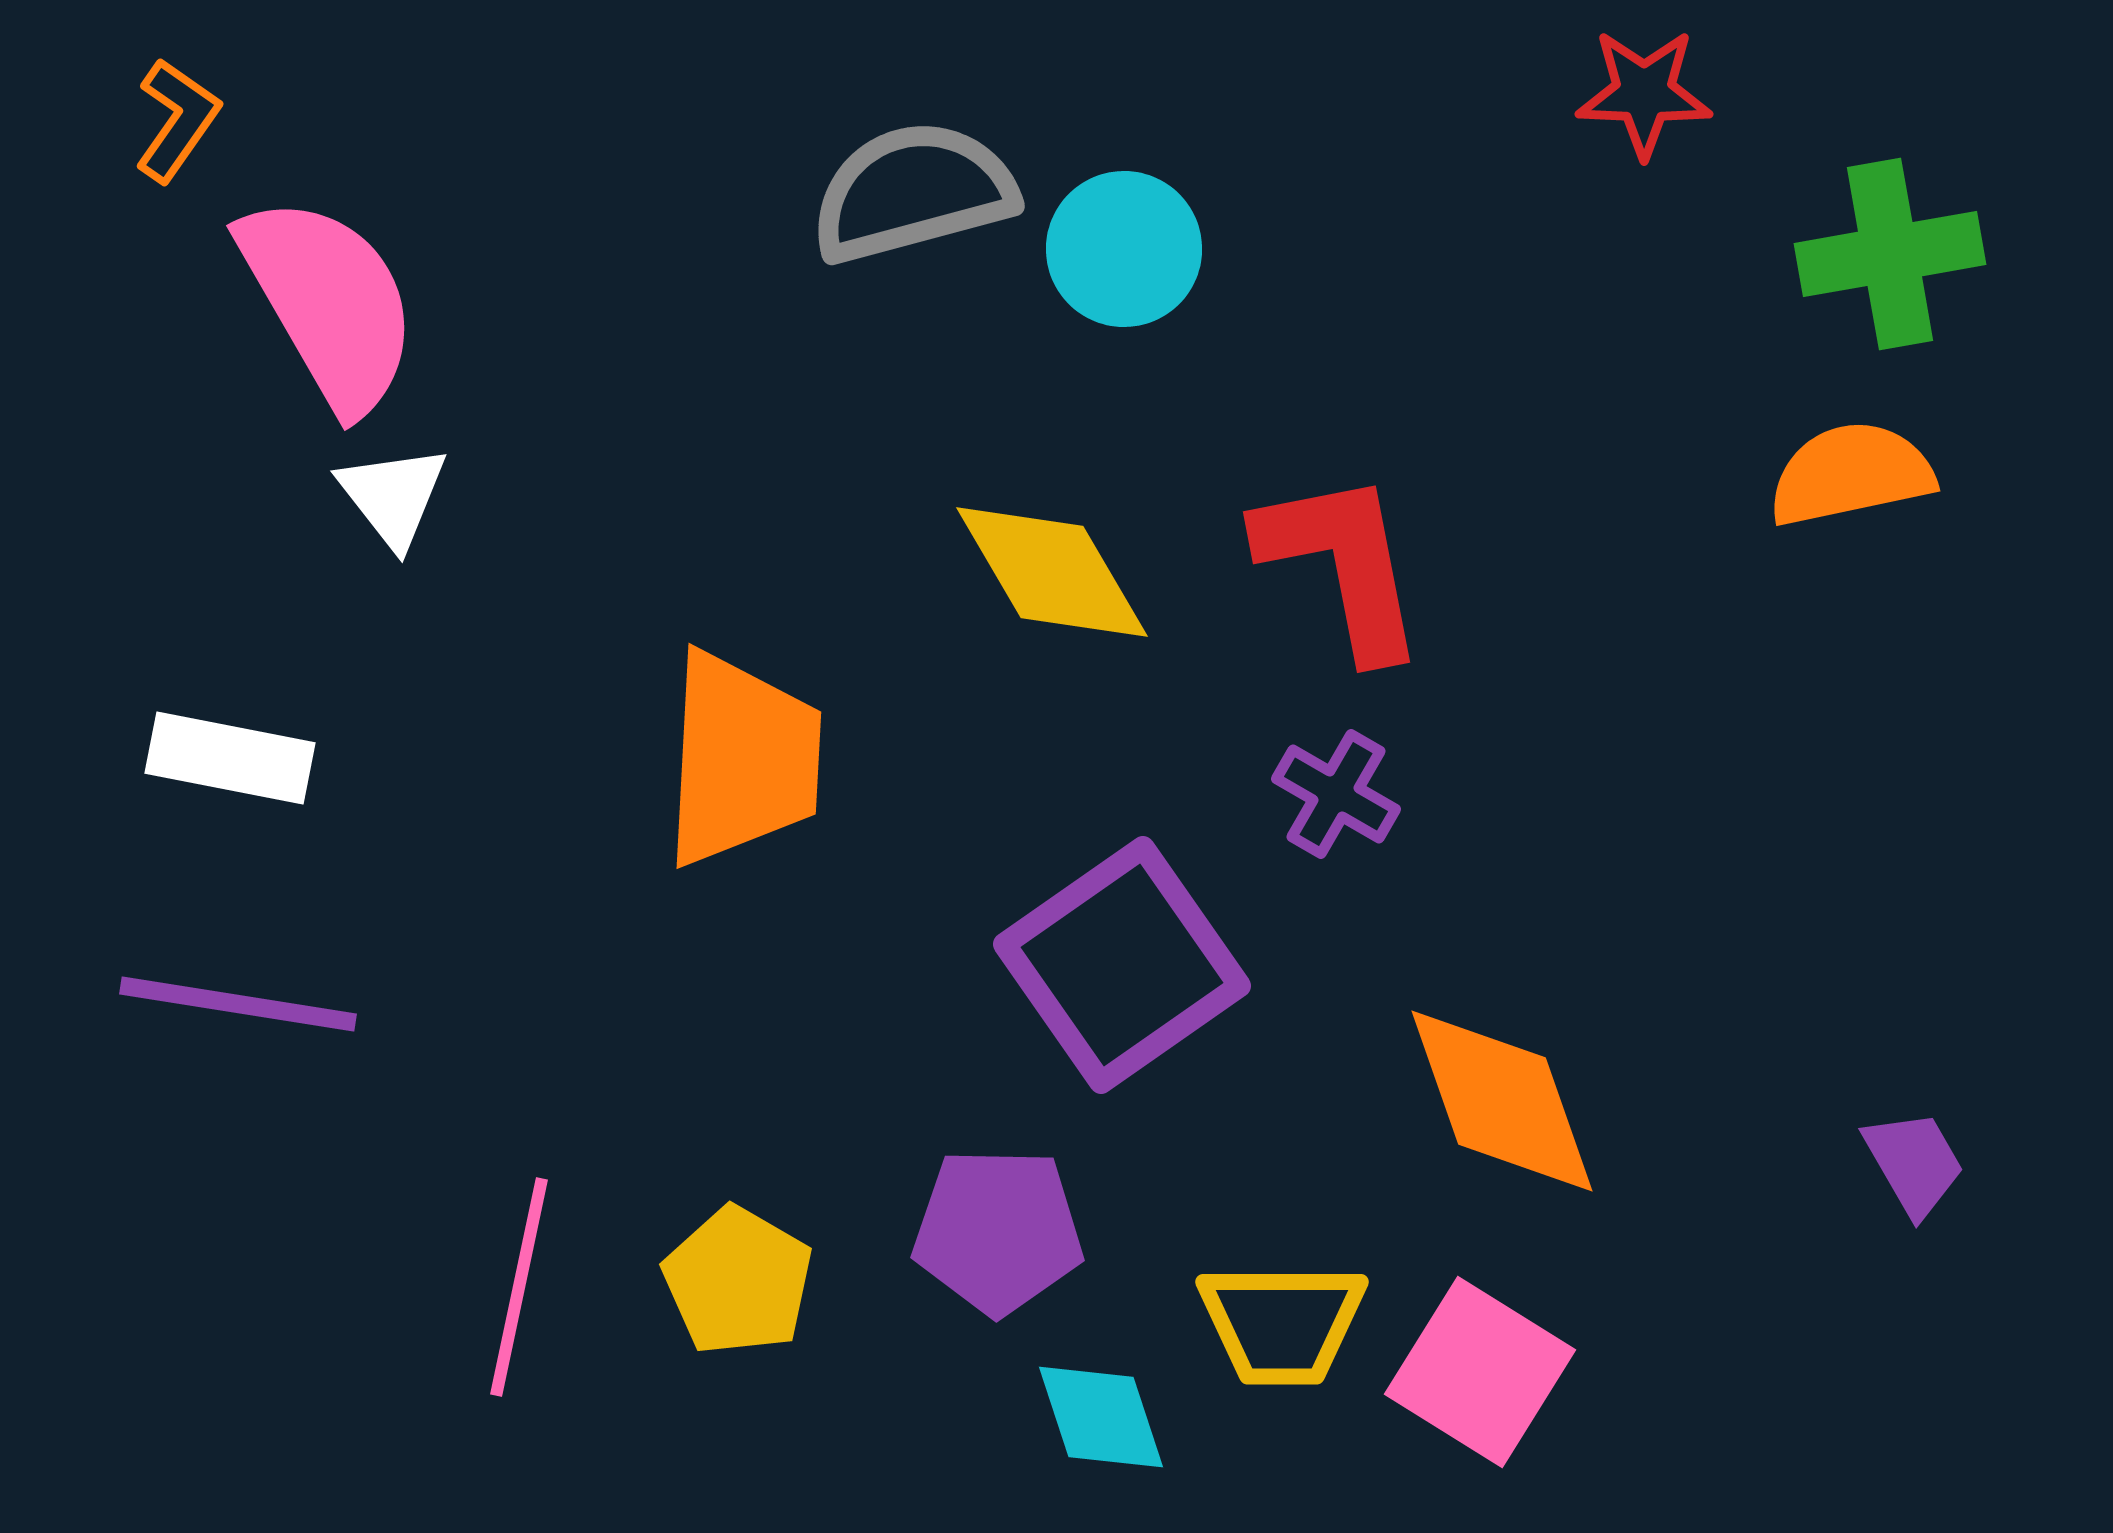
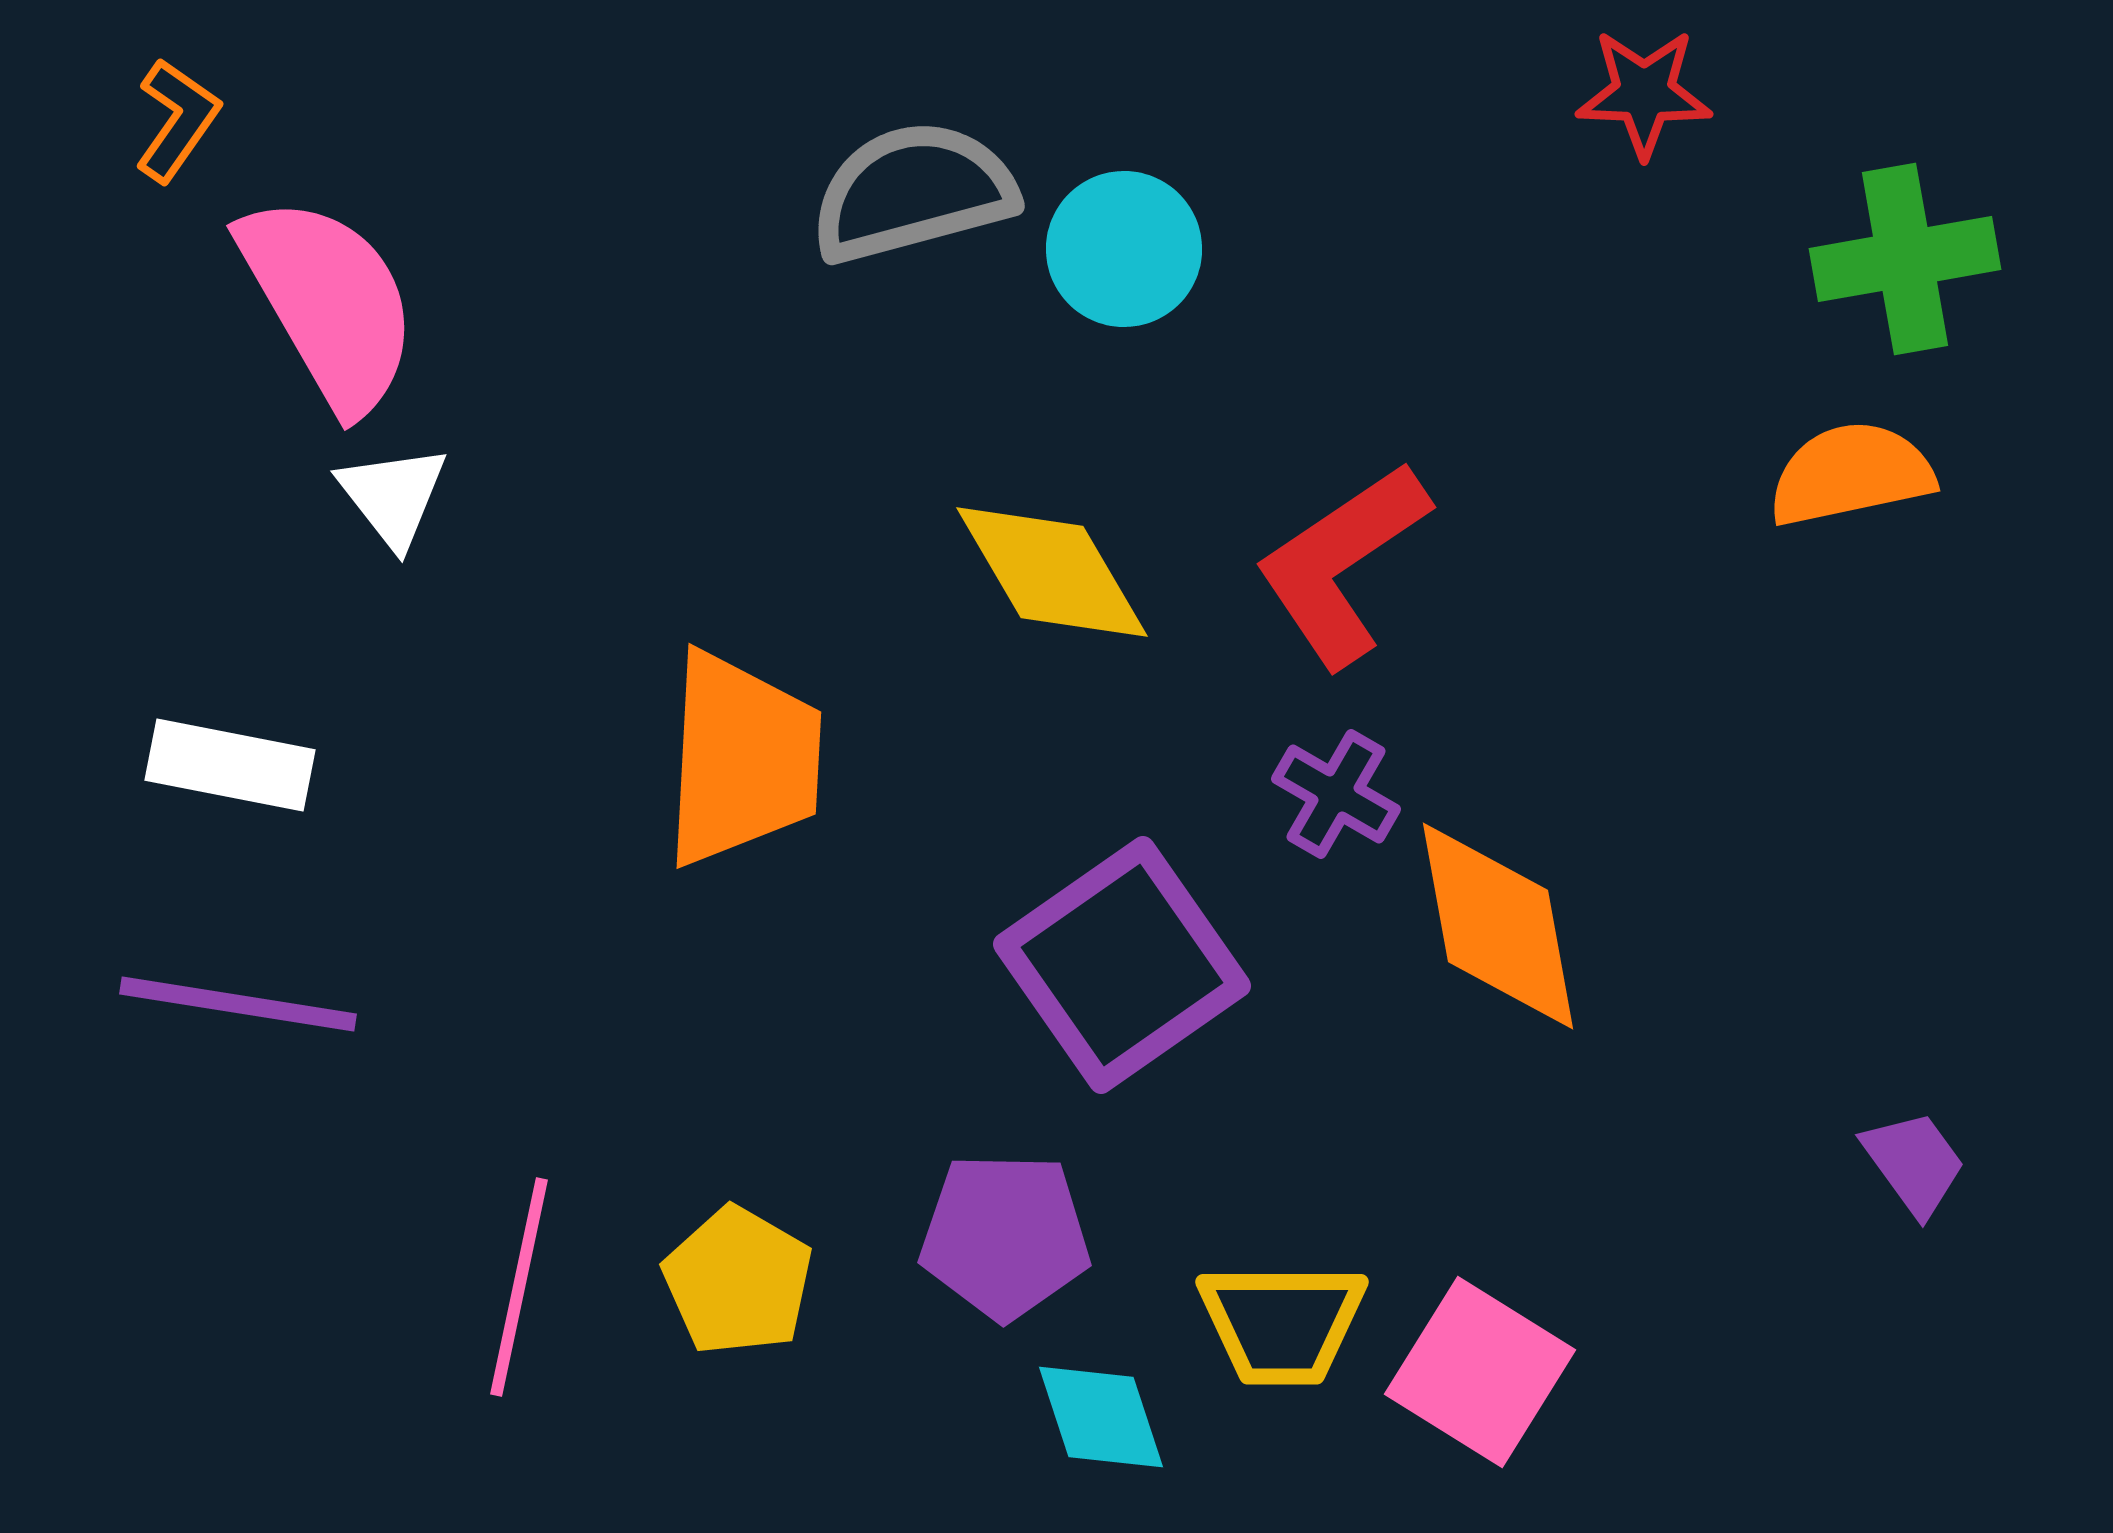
green cross: moved 15 px right, 5 px down
red L-shape: rotated 113 degrees counterclockwise
white rectangle: moved 7 px down
orange diamond: moved 4 px left, 175 px up; rotated 9 degrees clockwise
purple trapezoid: rotated 6 degrees counterclockwise
purple pentagon: moved 7 px right, 5 px down
